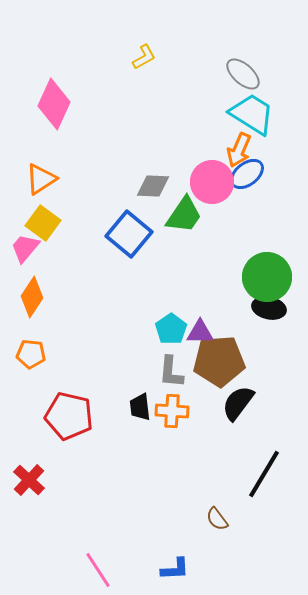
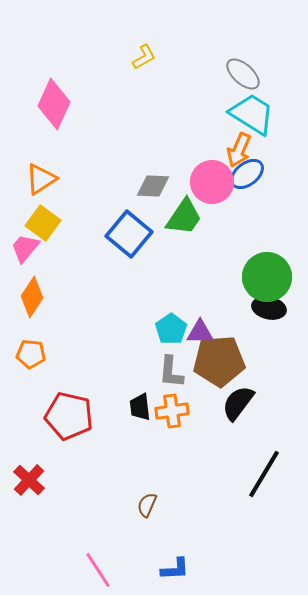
green trapezoid: moved 2 px down
orange cross: rotated 12 degrees counterclockwise
brown semicircle: moved 70 px left, 14 px up; rotated 60 degrees clockwise
